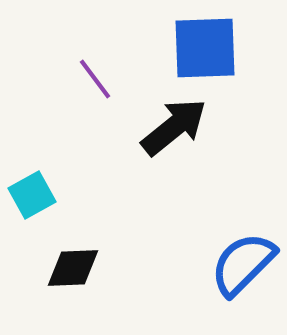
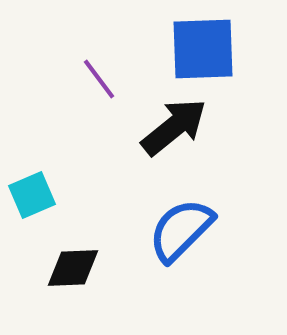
blue square: moved 2 px left, 1 px down
purple line: moved 4 px right
cyan square: rotated 6 degrees clockwise
blue semicircle: moved 62 px left, 34 px up
